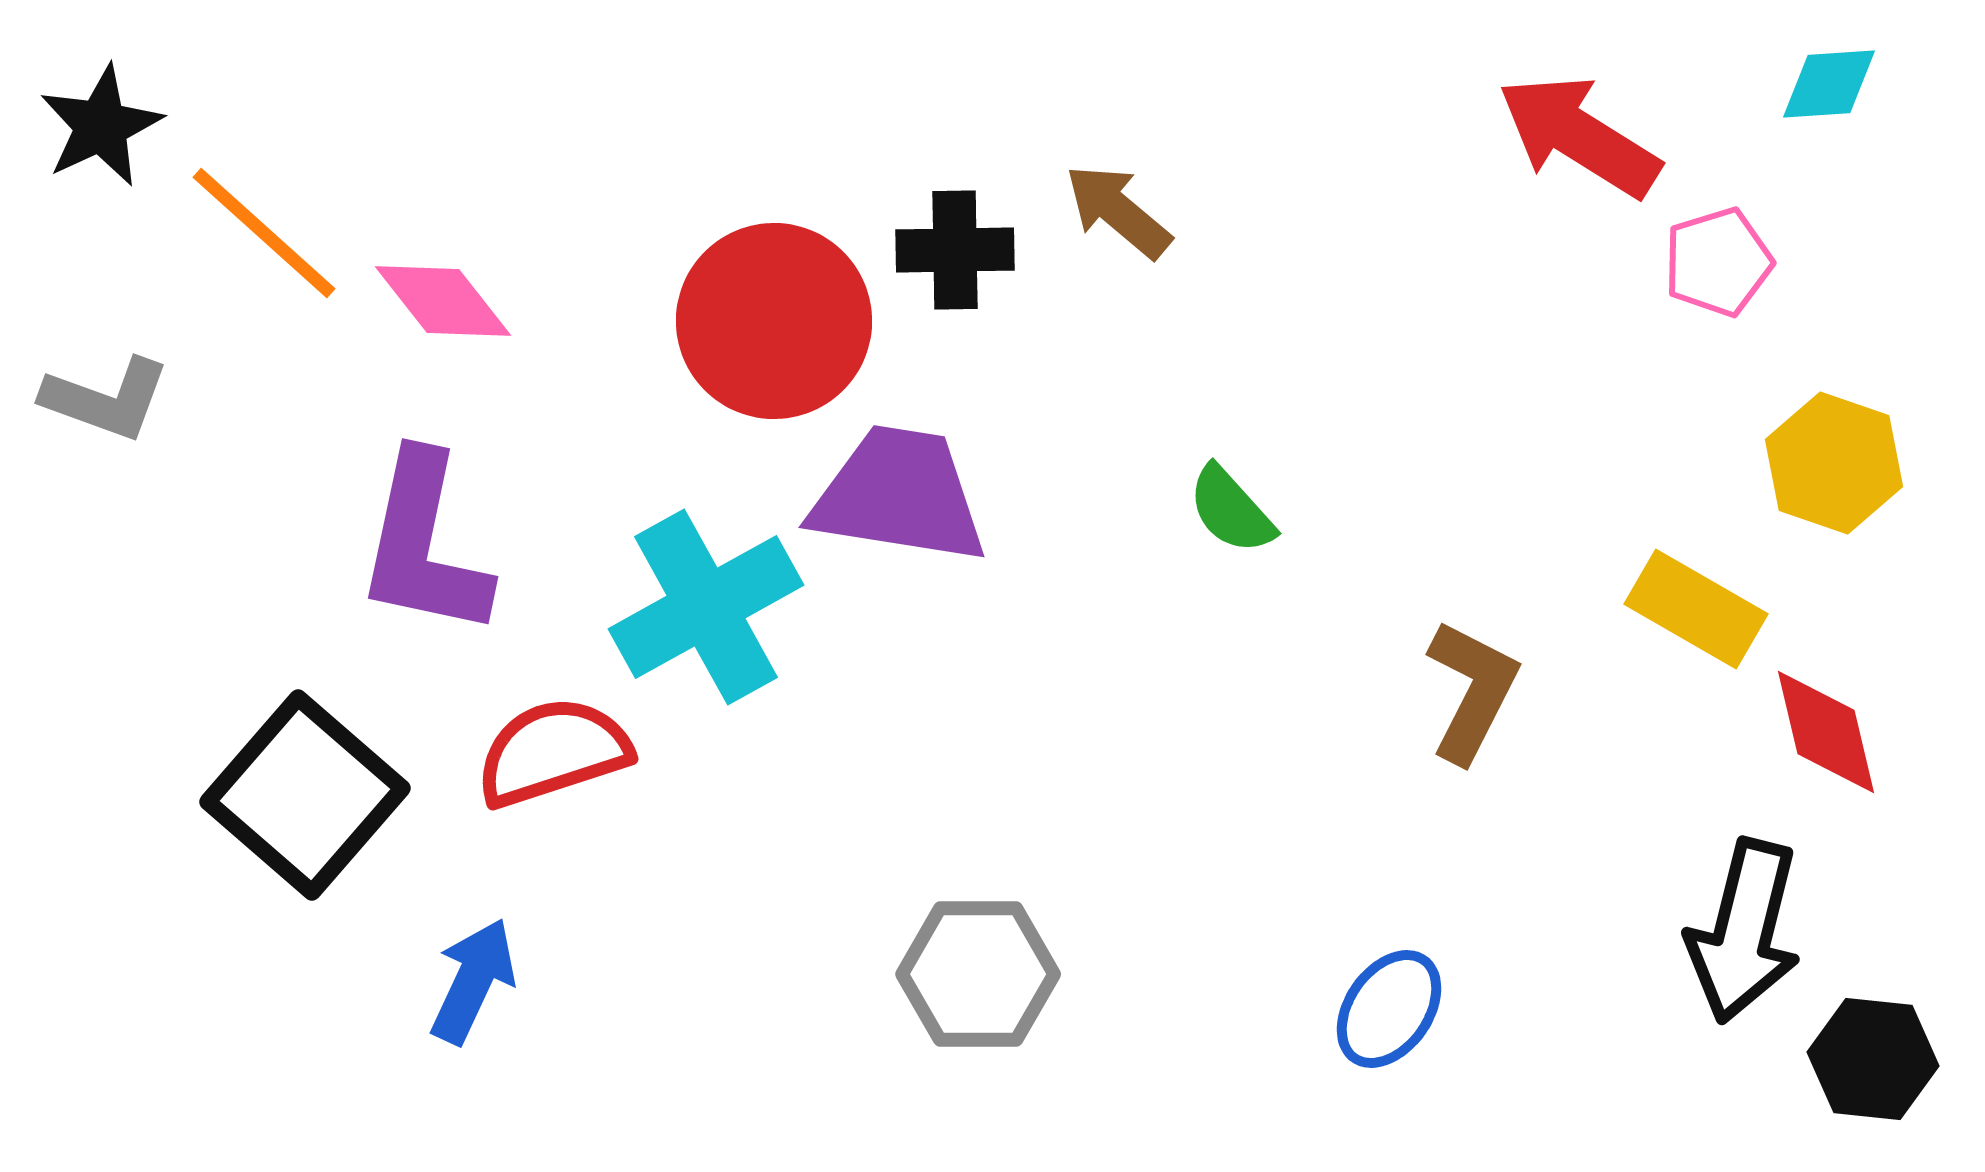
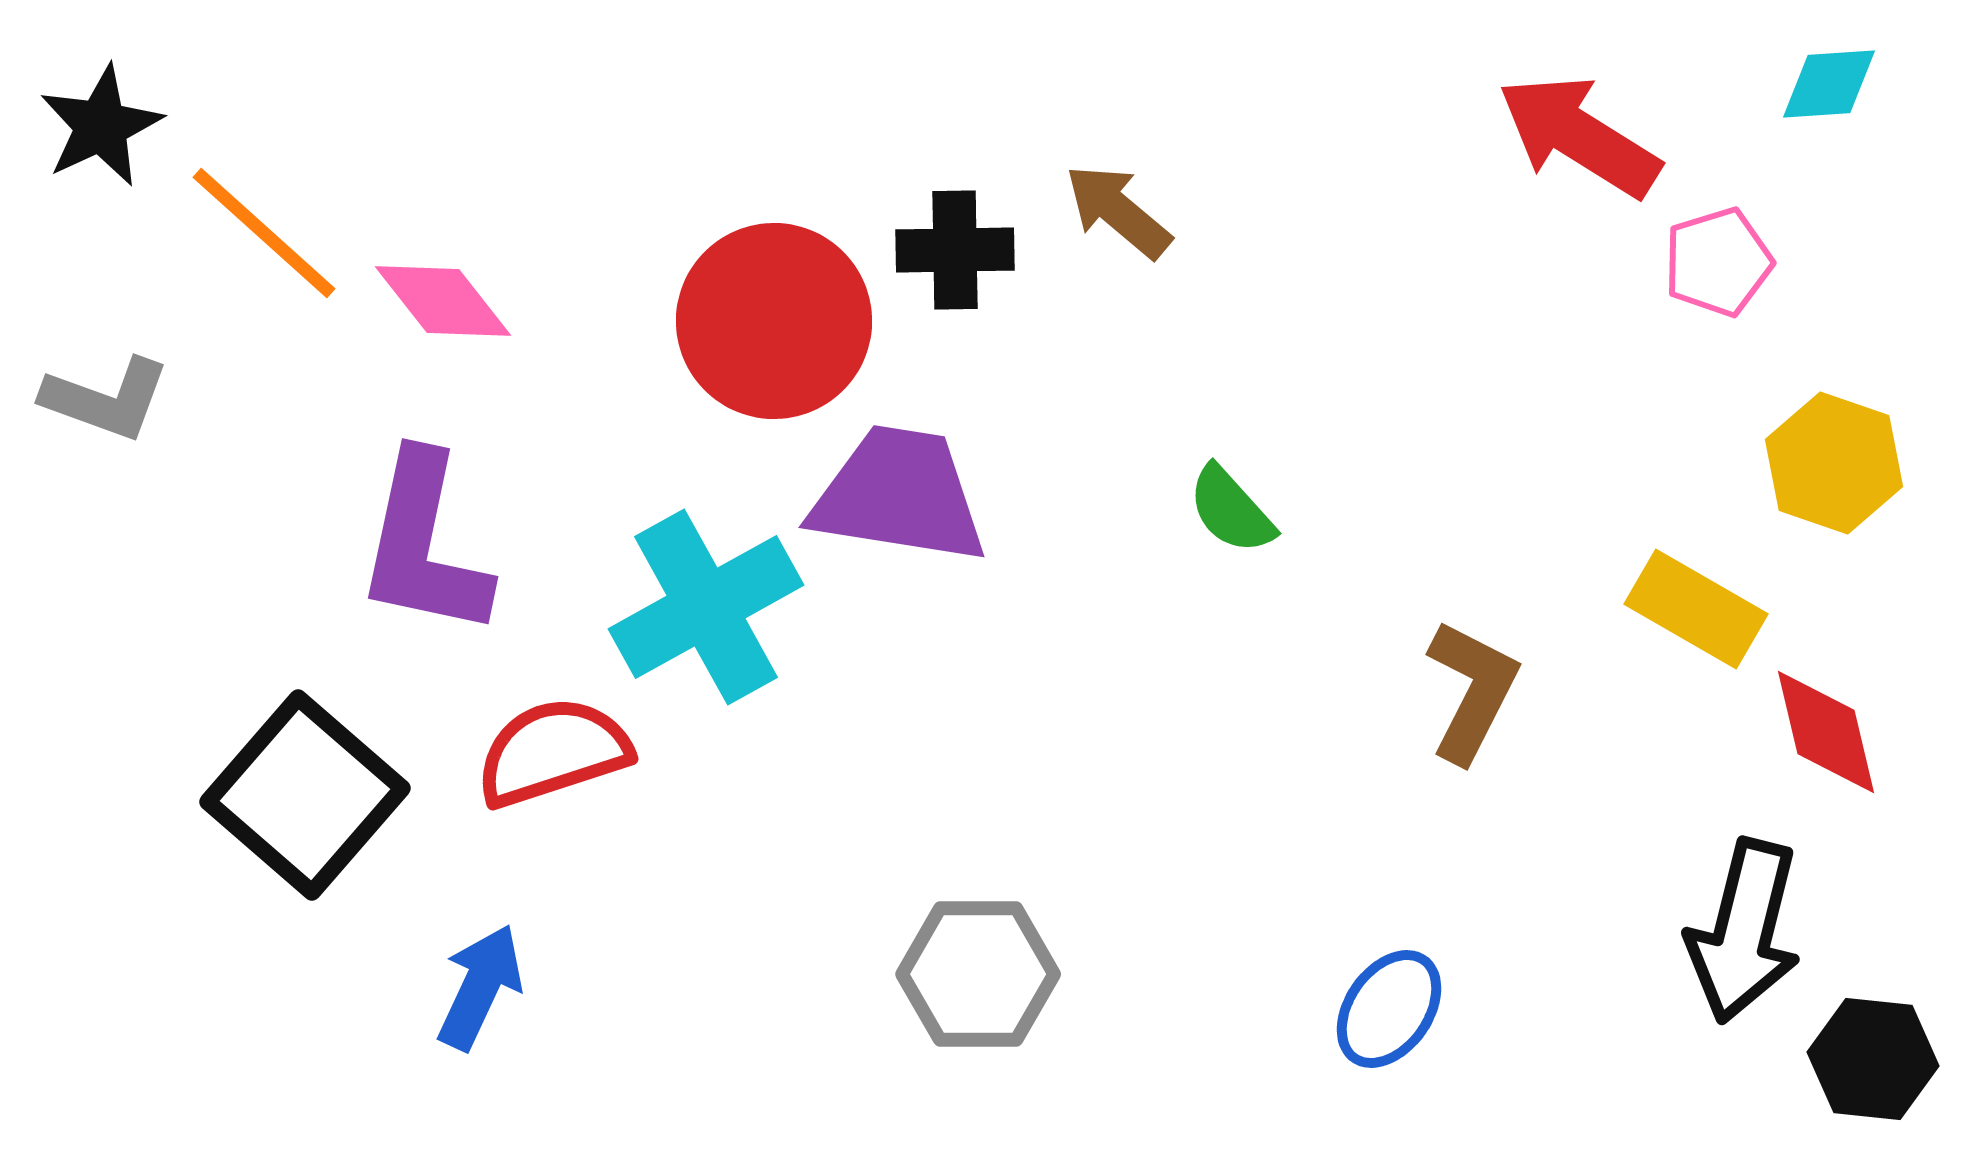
blue arrow: moved 7 px right, 6 px down
